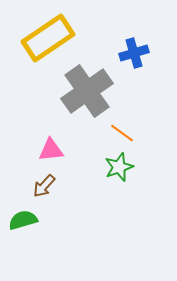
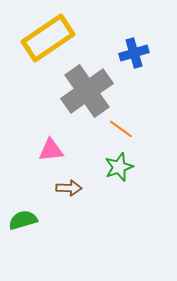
orange line: moved 1 px left, 4 px up
brown arrow: moved 25 px right, 2 px down; rotated 130 degrees counterclockwise
